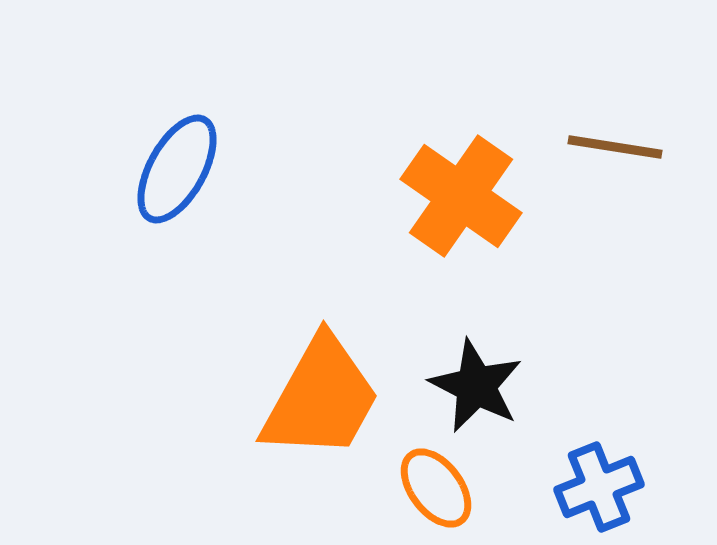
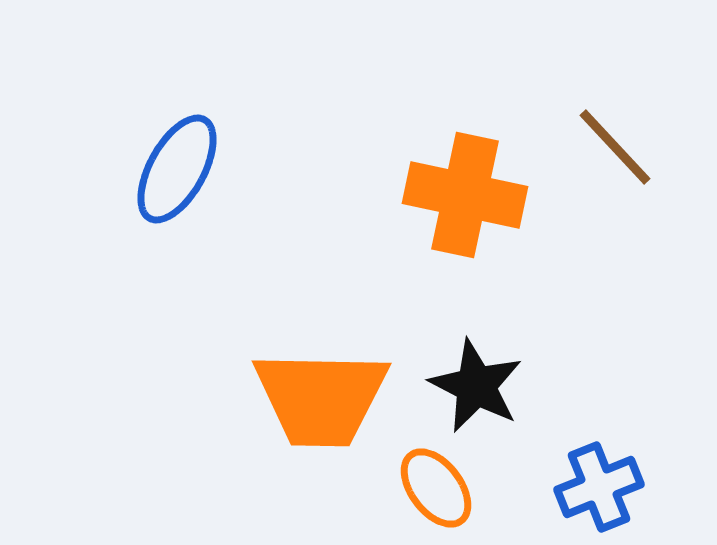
brown line: rotated 38 degrees clockwise
orange cross: moved 4 px right, 1 px up; rotated 23 degrees counterclockwise
orange trapezoid: rotated 62 degrees clockwise
